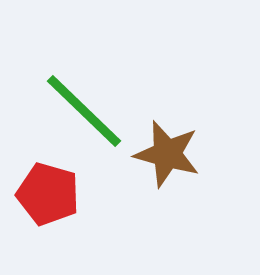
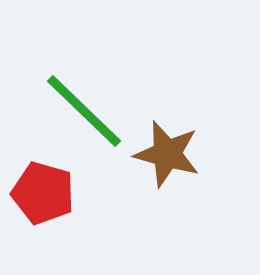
red pentagon: moved 5 px left, 1 px up
